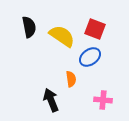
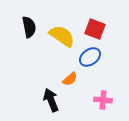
orange semicircle: moved 1 px left; rotated 56 degrees clockwise
